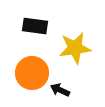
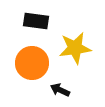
black rectangle: moved 1 px right, 5 px up
orange circle: moved 10 px up
